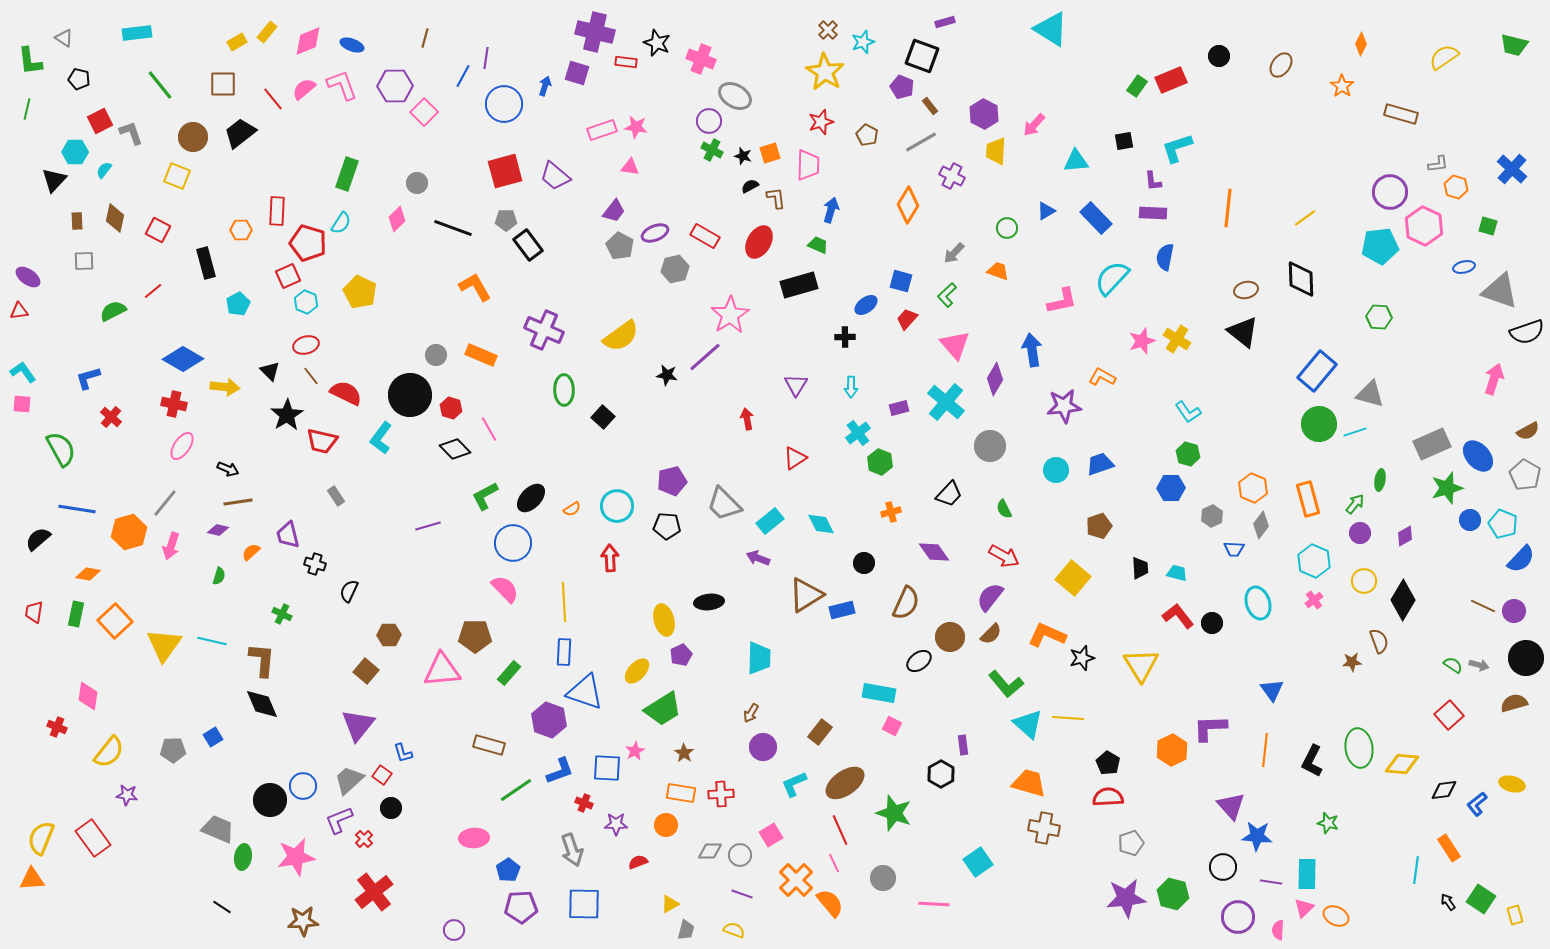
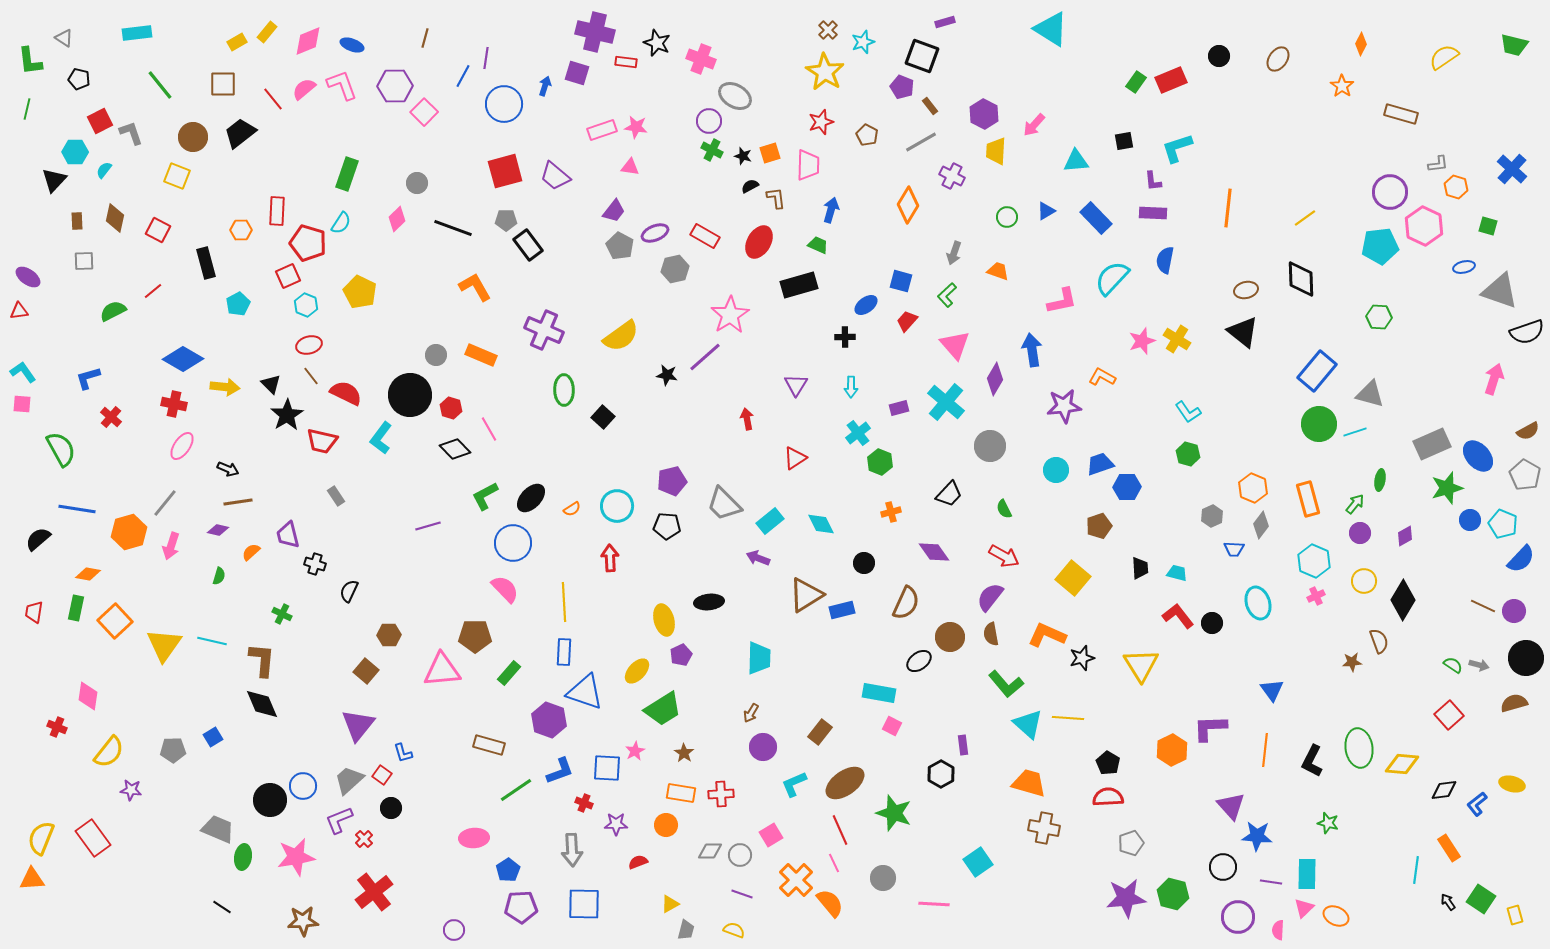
brown ellipse at (1281, 65): moved 3 px left, 6 px up
green rectangle at (1137, 86): moved 1 px left, 4 px up
green circle at (1007, 228): moved 11 px up
gray arrow at (954, 253): rotated 25 degrees counterclockwise
blue semicircle at (1165, 257): moved 3 px down
cyan hexagon at (306, 302): moved 3 px down
red trapezoid at (907, 319): moved 2 px down
red ellipse at (306, 345): moved 3 px right
black triangle at (270, 371): moved 1 px right, 13 px down
blue hexagon at (1171, 488): moved 44 px left, 1 px up
pink cross at (1314, 600): moved 2 px right, 4 px up; rotated 12 degrees clockwise
green rectangle at (76, 614): moved 6 px up
brown semicircle at (991, 634): rotated 125 degrees clockwise
purple star at (127, 795): moved 4 px right, 5 px up
gray arrow at (572, 850): rotated 16 degrees clockwise
